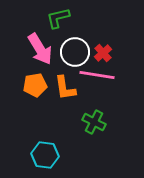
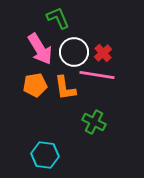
green L-shape: rotated 80 degrees clockwise
white circle: moved 1 px left
